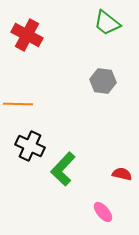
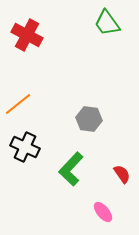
green trapezoid: rotated 16 degrees clockwise
gray hexagon: moved 14 px left, 38 px down
orange line: rotated 40 degrees counterclockwise
black cross: moved 5 px left, 1 px down
green L-shape: moved 8 px right
red semicircle: rotated 42 degrees clockwise
